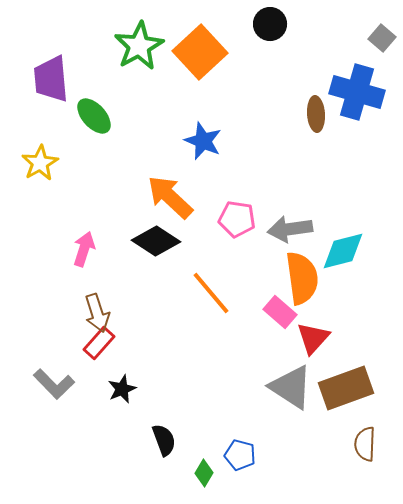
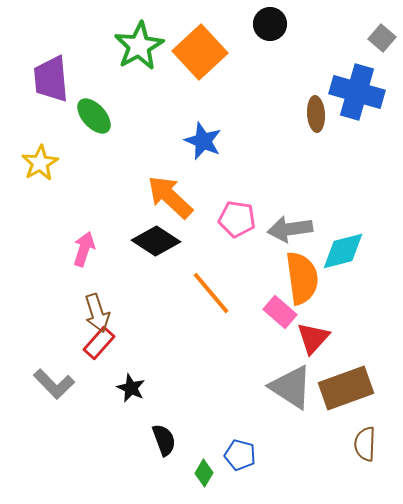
black star: moved 9 px right, 1 px up; rotated 24 degrees counterclockwise
